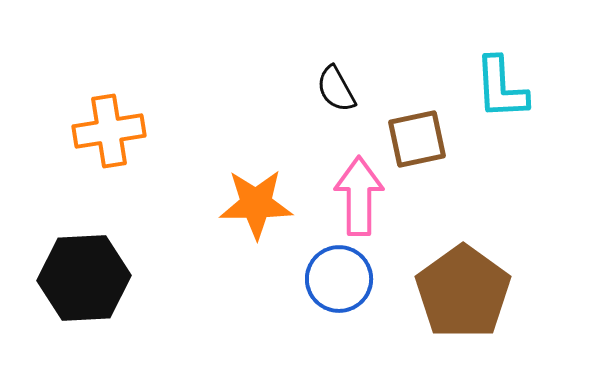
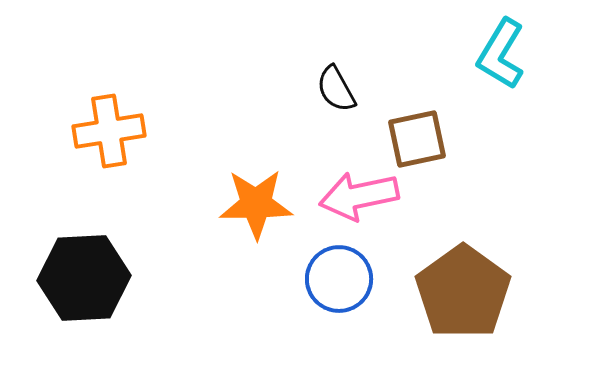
cyan L-shape: moved 34 px up; rotated 34 degrees clockwise
pink arrow: rotated 102 degrees counterclockwise
